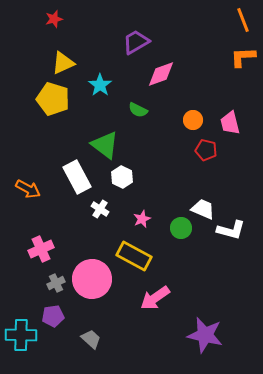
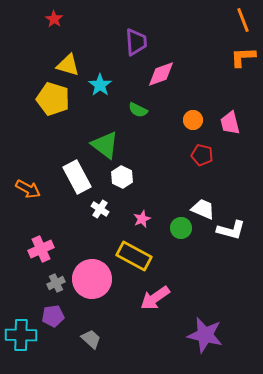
red star: rotated 24 degrees counterclockwise
purple trapezoid: rotated 116 degrees clockwise
yellow triangle: moved 5 px right, 2 px down; rotated 40 degrees clockwise
red pentagon: moved 4 px left, 5 px down
